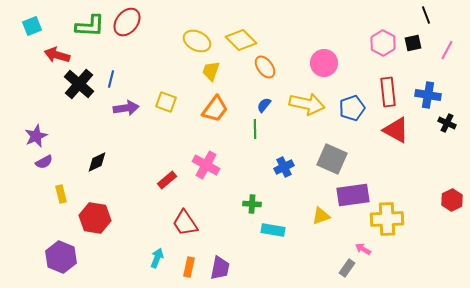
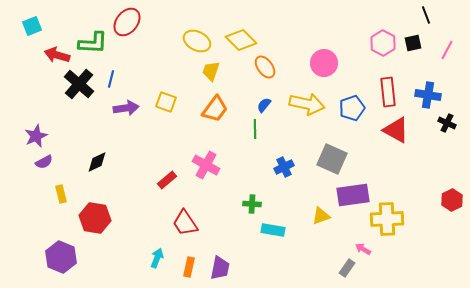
green L-shape at (90, 26): moved 3 px right, 17 px down
